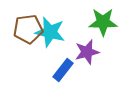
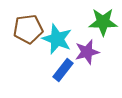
cyan star: moved 7 px right, 7 px down; rotated 8 degrees clockwise
